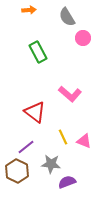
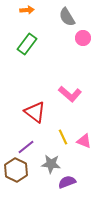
orange arrow: moved 2 px left
green rectangle: moved 11 px left, 8 px up; rotated 65 degrees clockwise
brown hexagon: moved 1 px left, 1 px up
